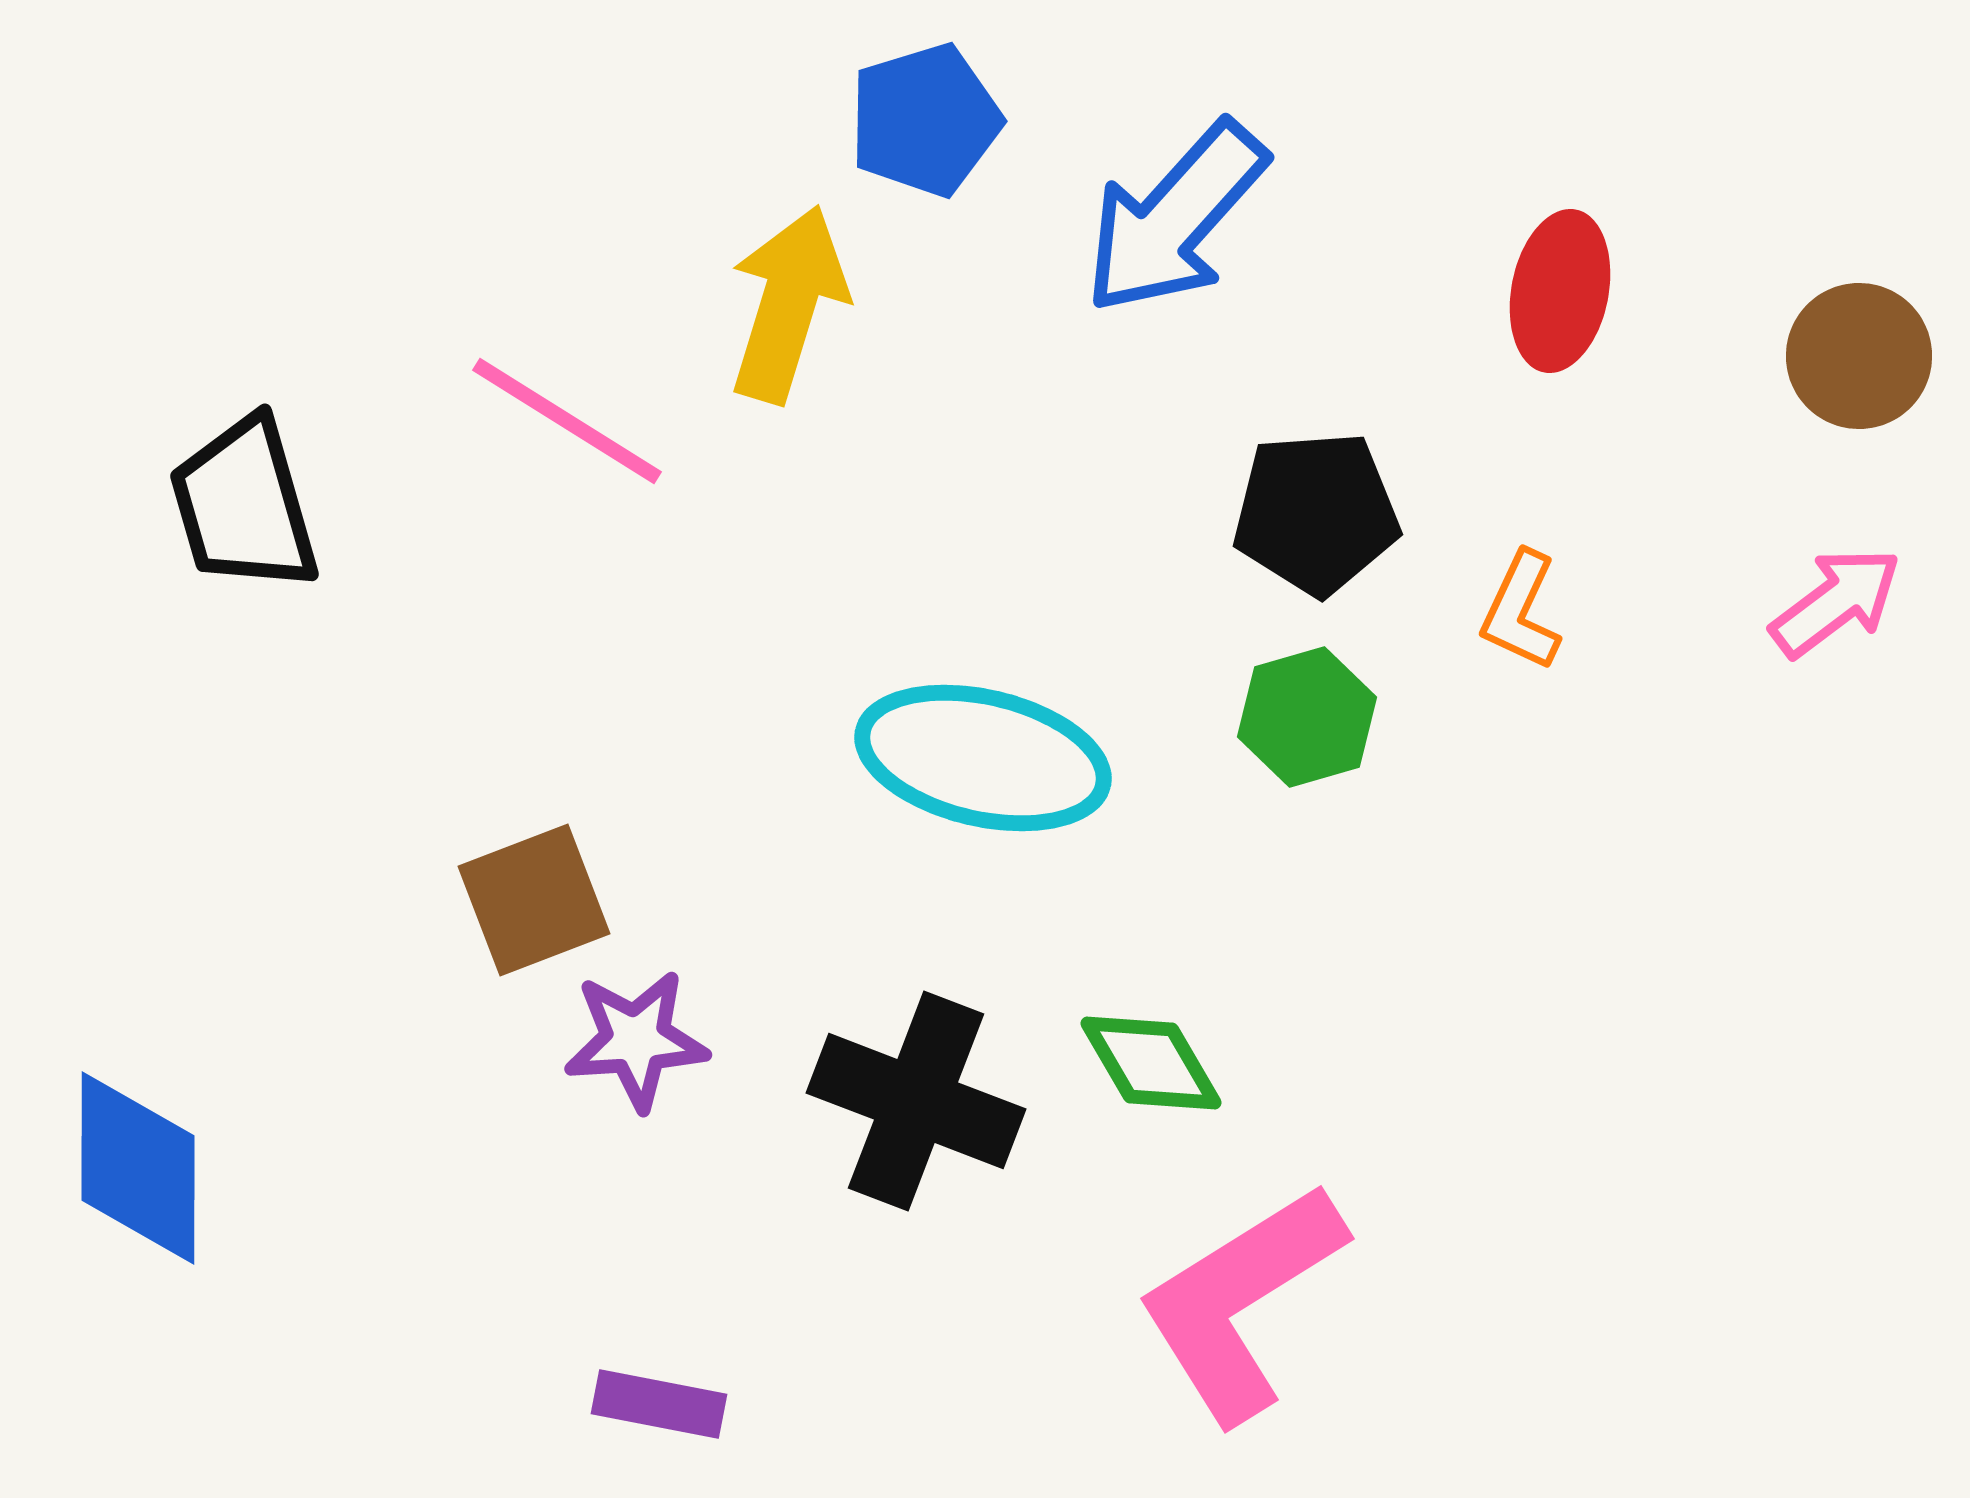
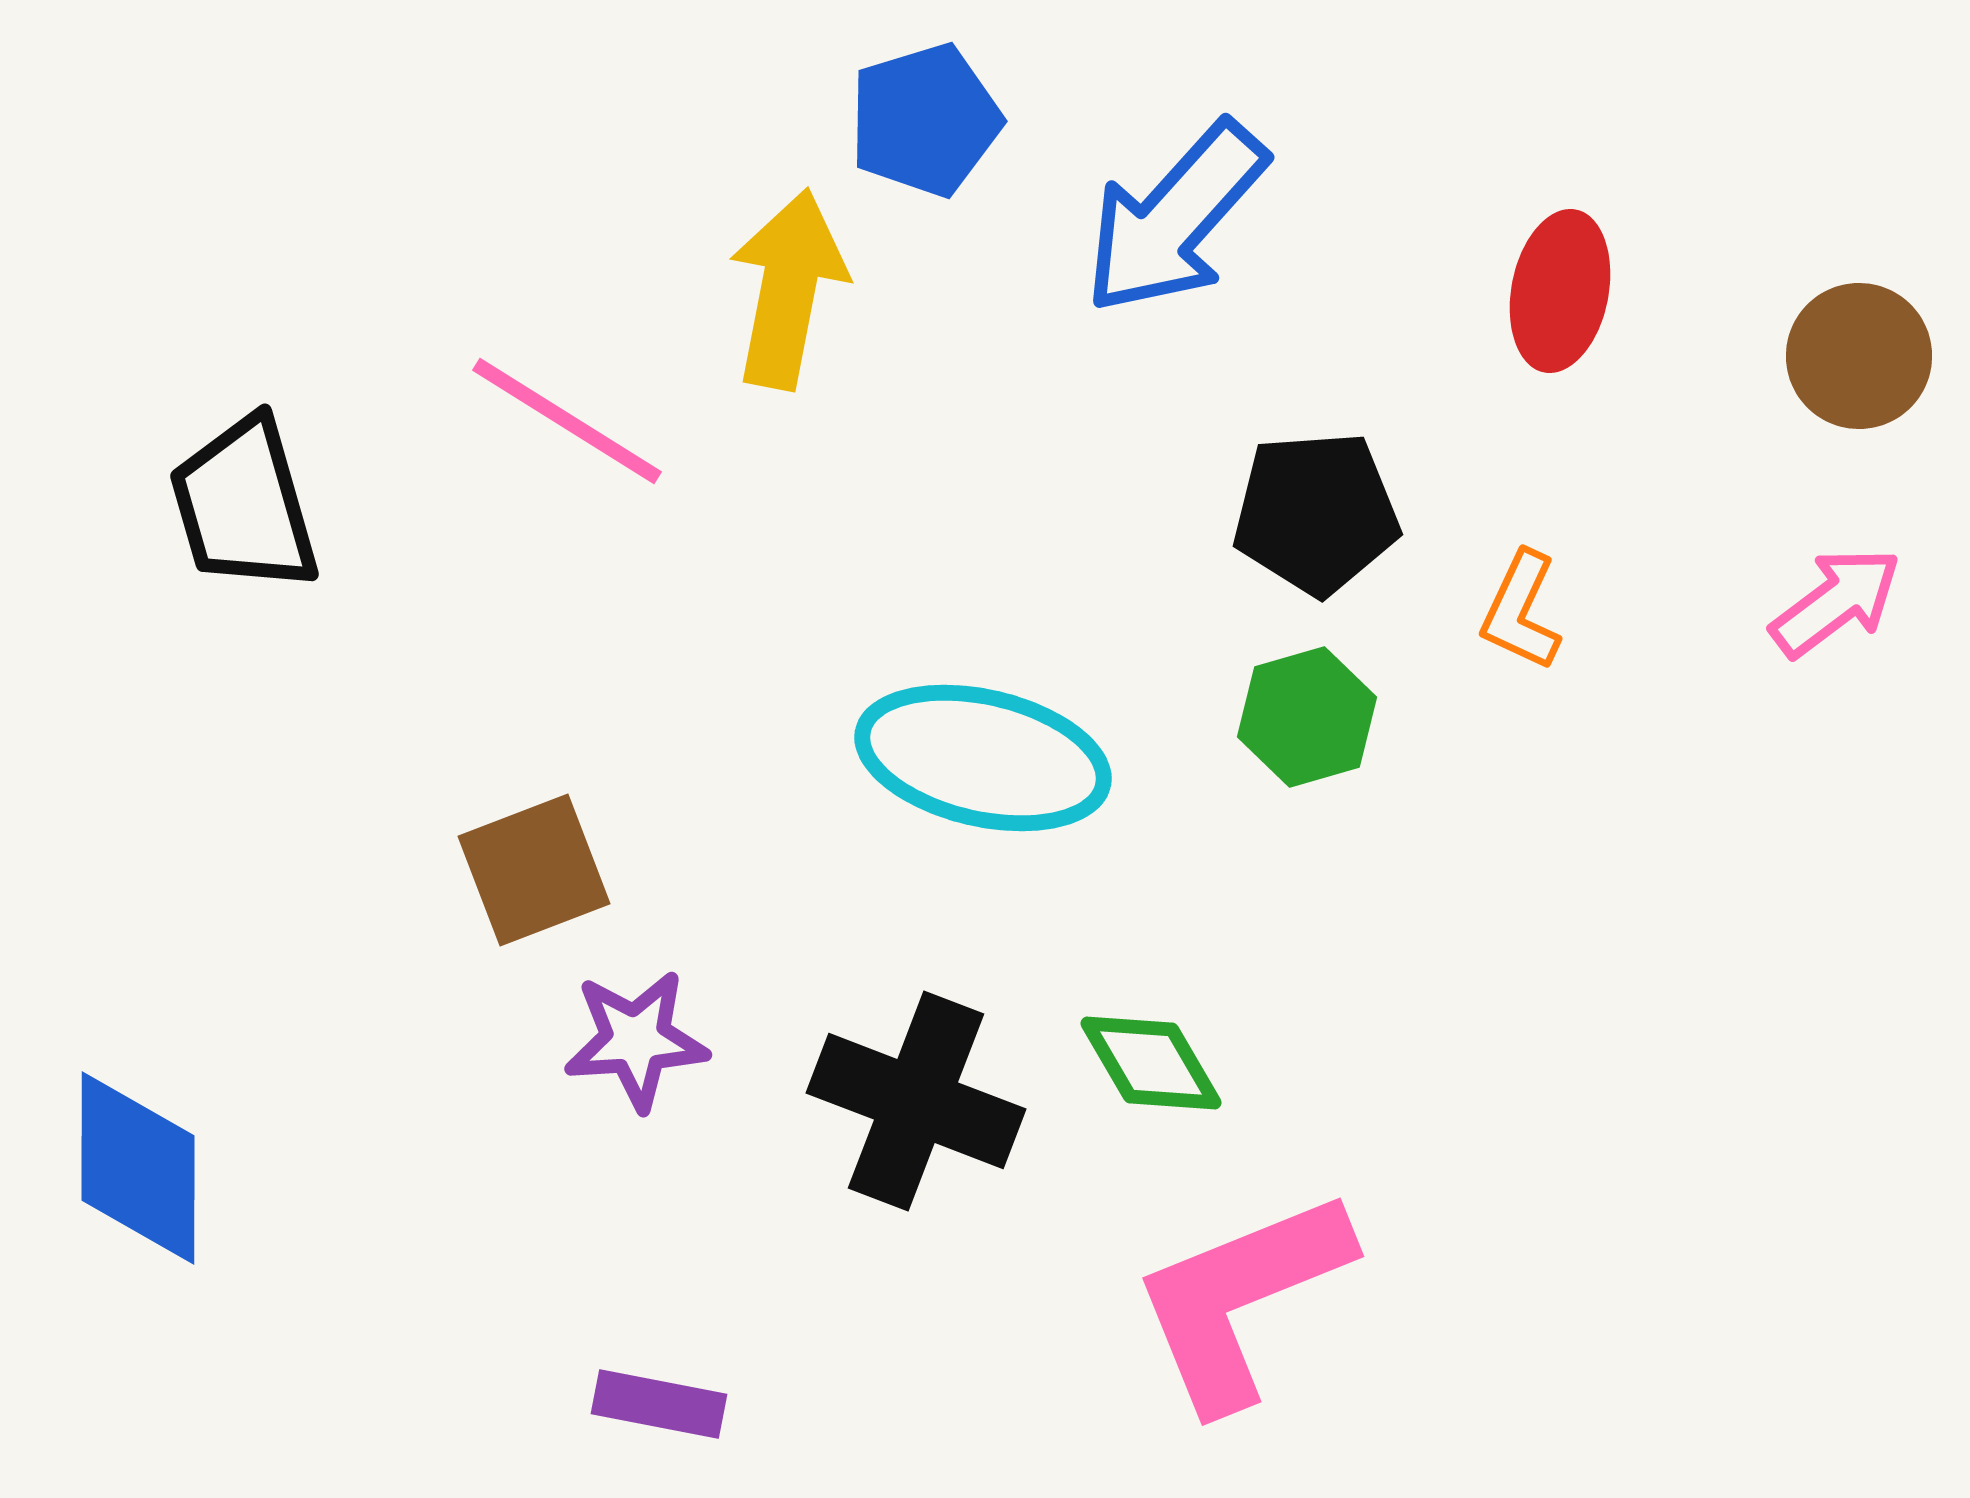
yellow arrow: moved 15 px up; rotated 6 degrees counterclockwise
brown square: moved 30 px up
pink L-shape: moved 3 px up; rotated 10 degrees clockwise
